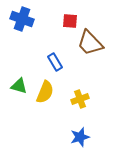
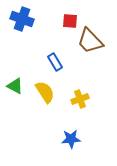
brown trapezoid: moved 2 px up
green triangle: moved 4 px left; rotated 12 degrees clockwise
yellow semicircle: rotated 55 degrees counterclockwise
blue star: moved 9 px left, 2 px down; rotated 12 degrees clockwise
